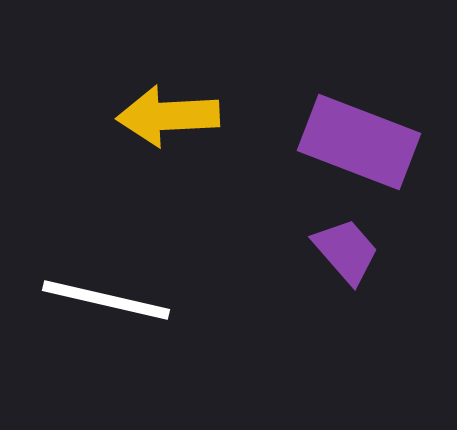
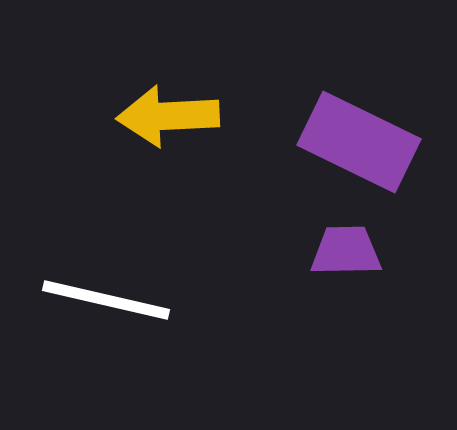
purple rectangle: rotated 5 degrees clockwise
purple trapezoid: rotated 50 degrees counterclockwise
